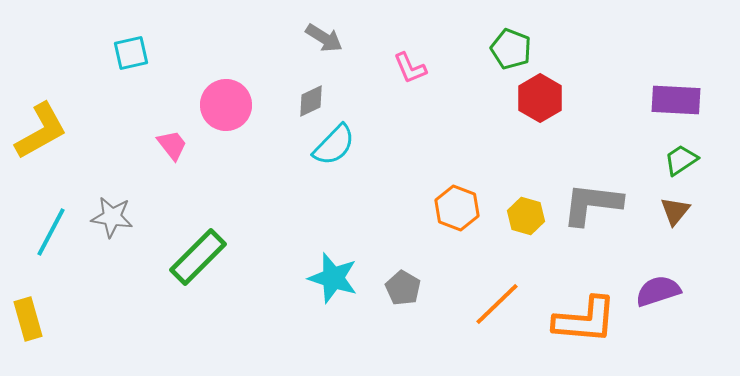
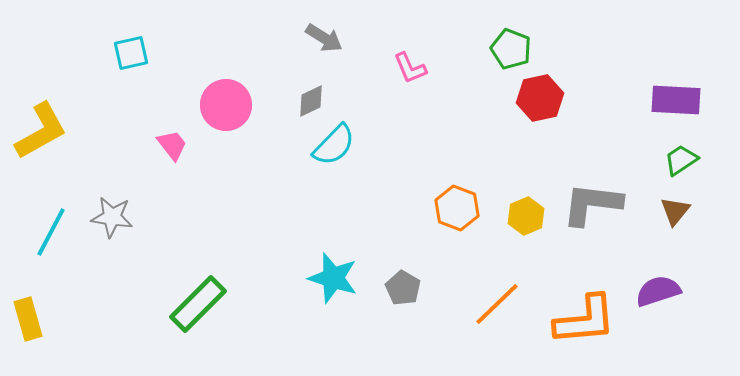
red hexagon: rotated 18 degrees clockwise
yellow hexagon: rotated 21 degrees clockwise
green rectangle: moved 47 px down
orange L-shape: rotated 10 degrees counterclockwise
